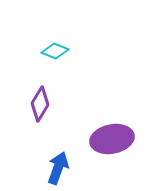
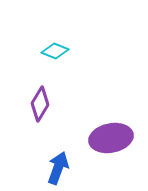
purple ellipse: moved 1 px left, 1 px up
